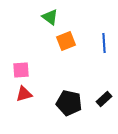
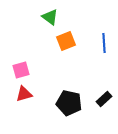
pink square: rotated 12 degrees counterclockwise
